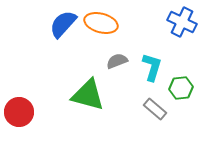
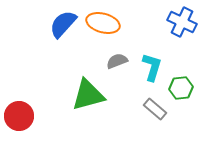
orange ellipse: moved 2 px right
green triangle: rotated 30 degrees counterclockwise
red circle: moved 4 px down
